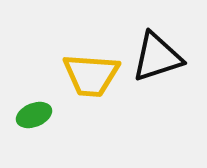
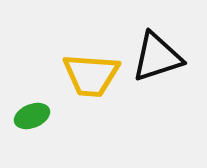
green ellipse: moved 2 px left, 1 px down
